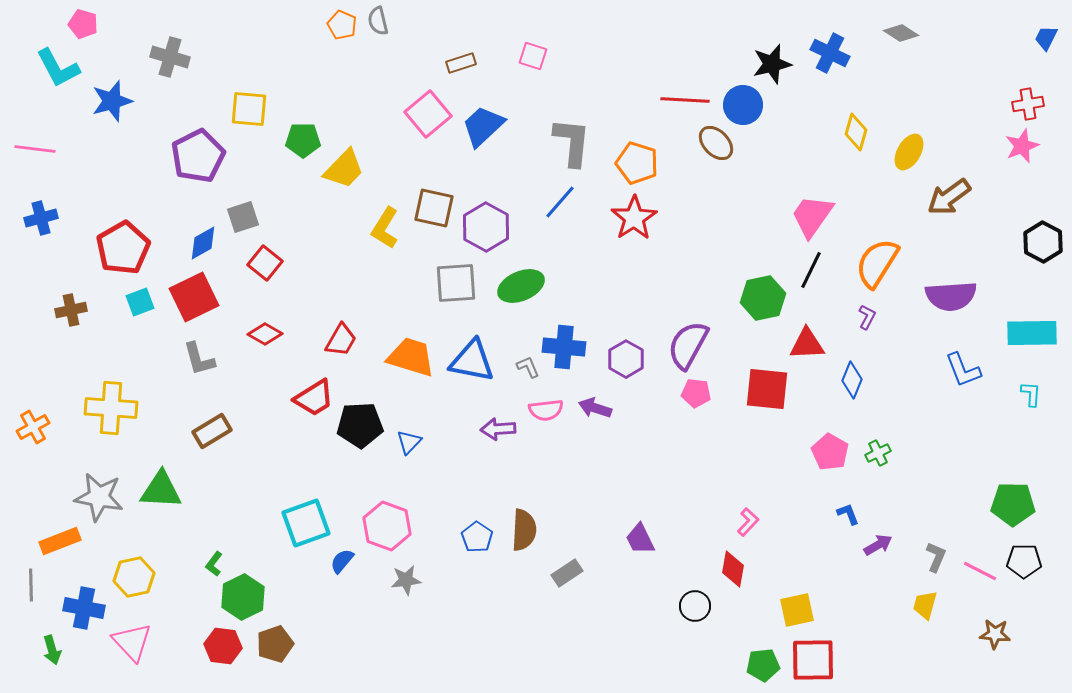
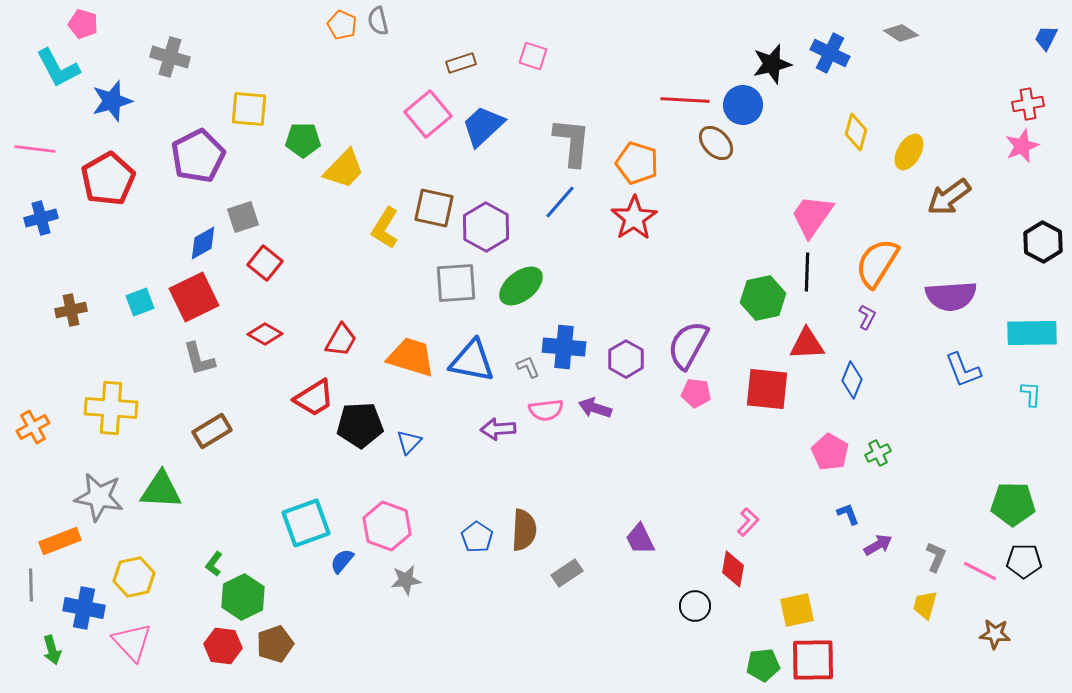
red pentagon at (123, 248): moved 15 px left, 69 px up
black line at (811, 270): moved 4 px left, 2 px down; rotated 24 degrees counterclockwise
green ellipse at (521, 286): rotated 15 degrees counterclockwise
